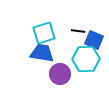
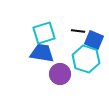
cyan hexagon: rotated 20 degrees clockwise
